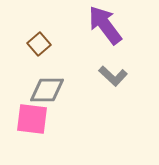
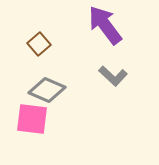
gray diamond: rotated 24 degrees clockwise
